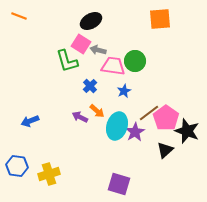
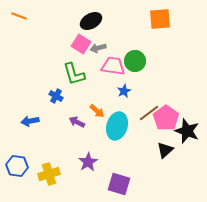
gray arrow: moved 2 px up; rotated 28 degrees counterclockwise
green L-shape: moved 7 px right, 13 px down
blue cross: moved 34 px left, 10 px down; rotated 16 degrees counterclockwise
purple arrow: moved 3 px left, 5 px down
blue arrow: rotated 12 degrees clockwise
purple star: moved 47 px left, 30 px down
